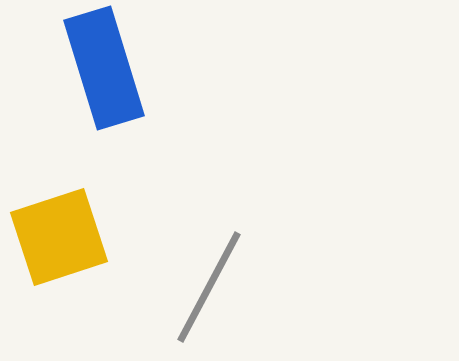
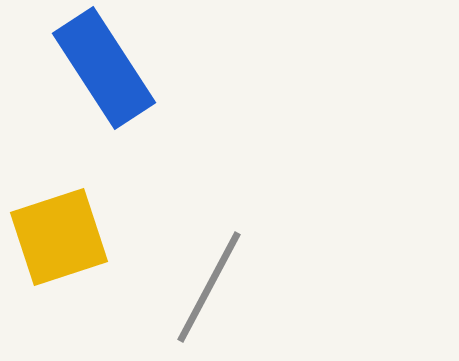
blue rectangle: rotated 16 degrees counterclockwise
